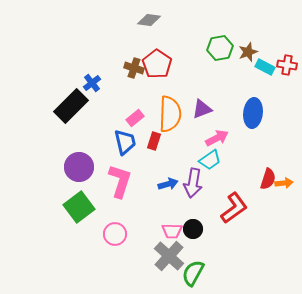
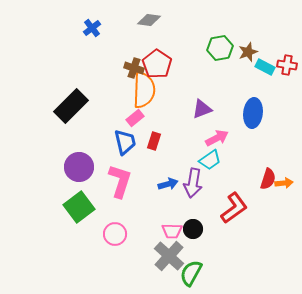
blue cross: moved 55 px up
orange semicircle: moved 26 px left, 24 px up
green semicircle: moved 2 px left
